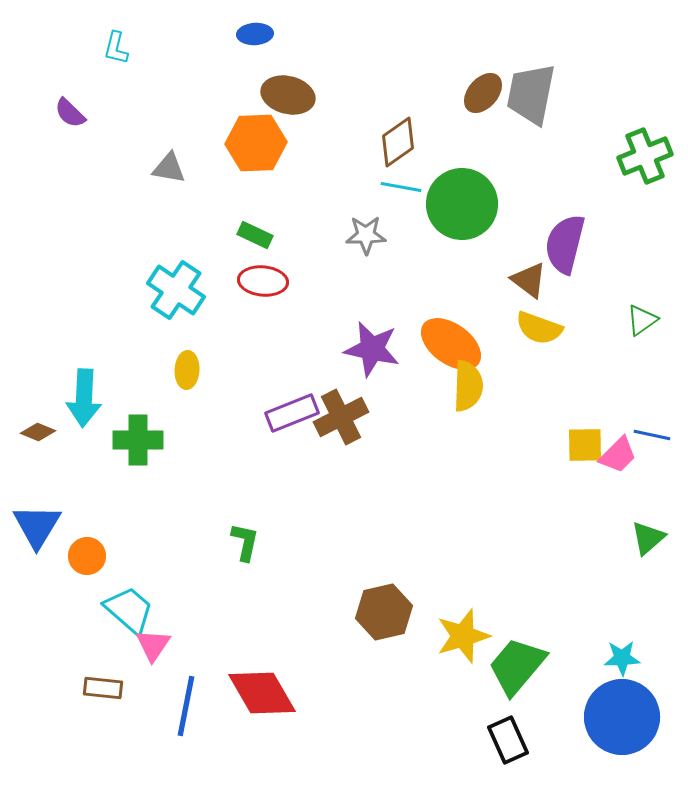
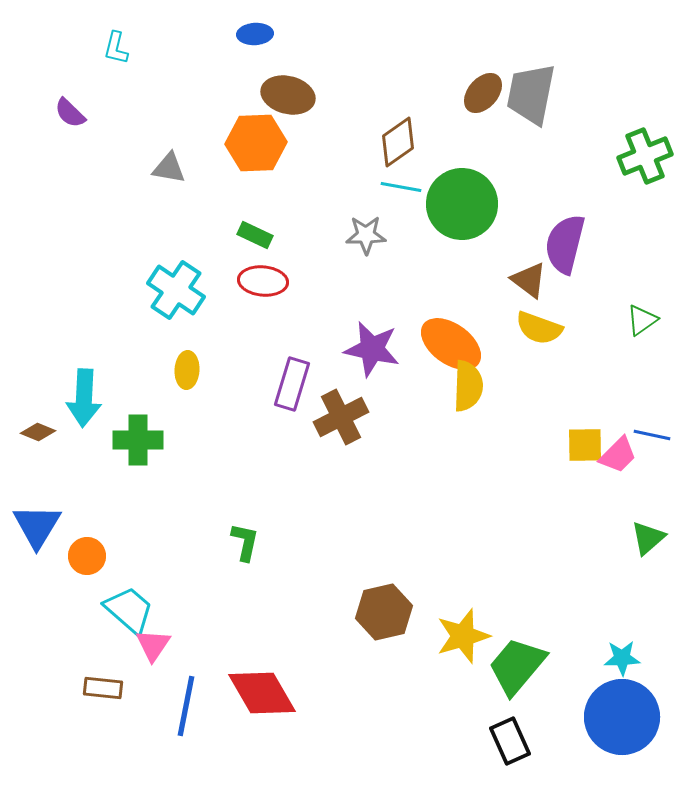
purple rectangle at (292, 413): moved 29 px up; rotated 51 degrees counterclockwise
black rectangle at (508, 740): moved 2 px right, 1 px down
